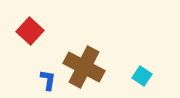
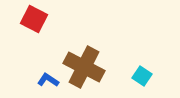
red square: moved 4 px right, 12 px up; rotated 16 degrees counterclockwise
blue L-shape: rotated 65 degrees counterclockwise
